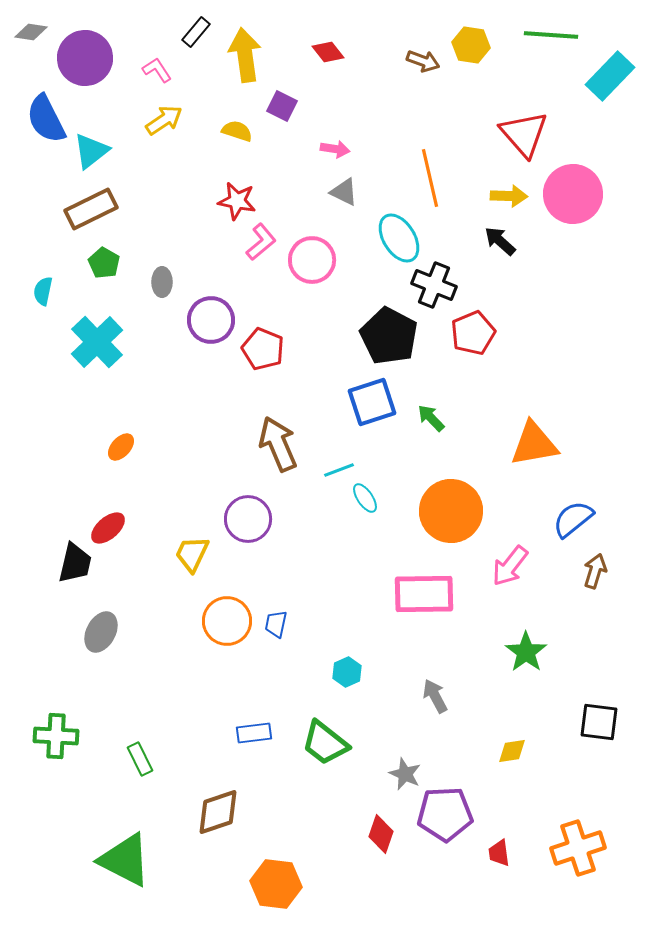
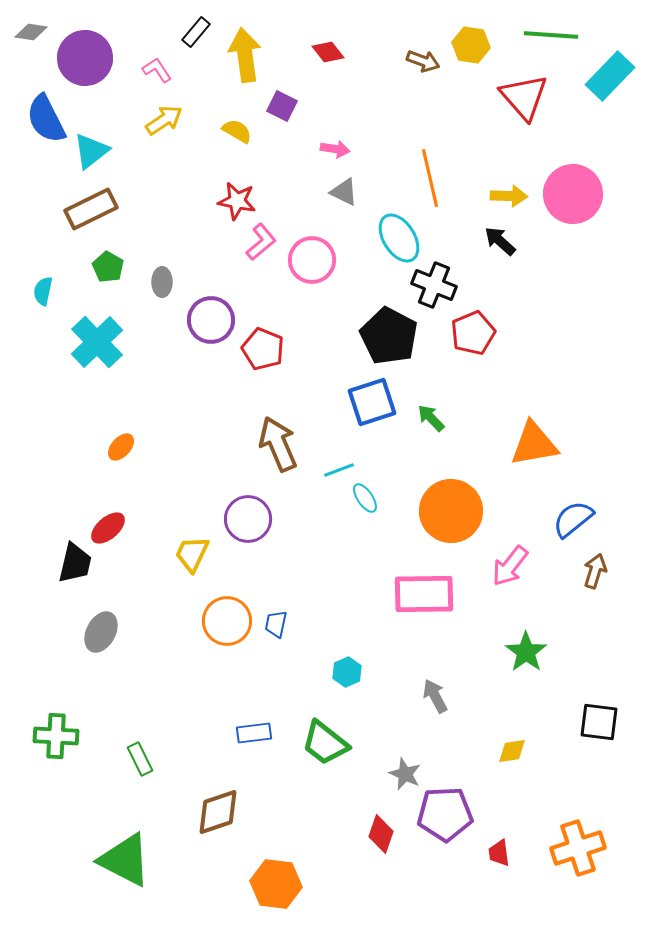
yellow semicircle at (237, 131): rotated 12 degrees clockwise
red triangle at (524, 134): moved 37 px up
green pentagon at (104, 263): moved 4 px right, 4 px down
